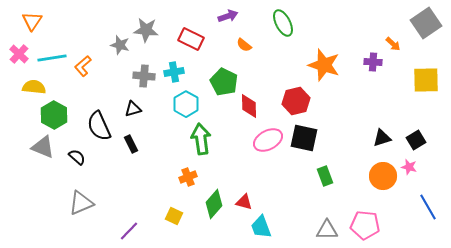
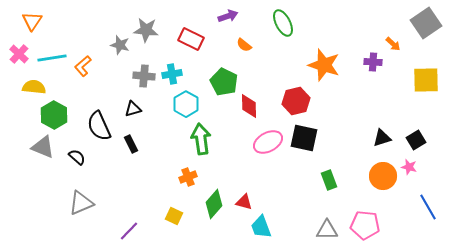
cyan cross at (174, 72): moved 2 px left, 2 px down
pink ellipse at (268, 140): moved 2 px down
green rectangle at (325, 176): moved 4 px right, 4 px down
